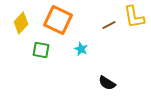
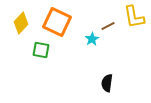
orange square: moved 1 px left, 2 px down
brown line: moved 1 px left, 1 px down
cyan star: moved 11 px right, 10 px up; rotated 16 degrees clockwise
black semicircle: rotated 66 degrees clockwise
